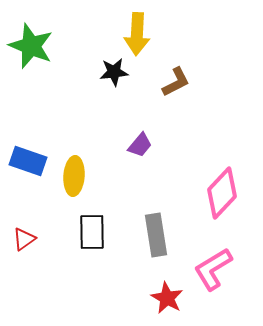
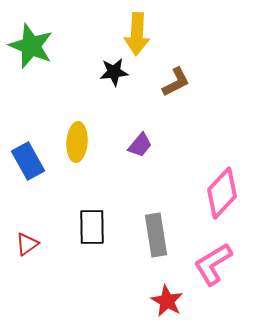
blue rectangle: rotated 42 degrees clockwise
yellow ellipse: moved 3 px right, 34 px up
black rectangle: moved 5 px up
red triangle: moved 3 px right, 5 px down
pink L-shape: moved 5 px up
red star: moved 3 px down
